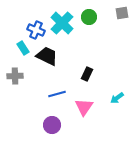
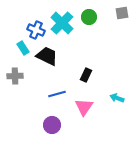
black rectangle: moved 1 px left, 1 px down
cyan arrow: rotated 56 degrees clockwise
